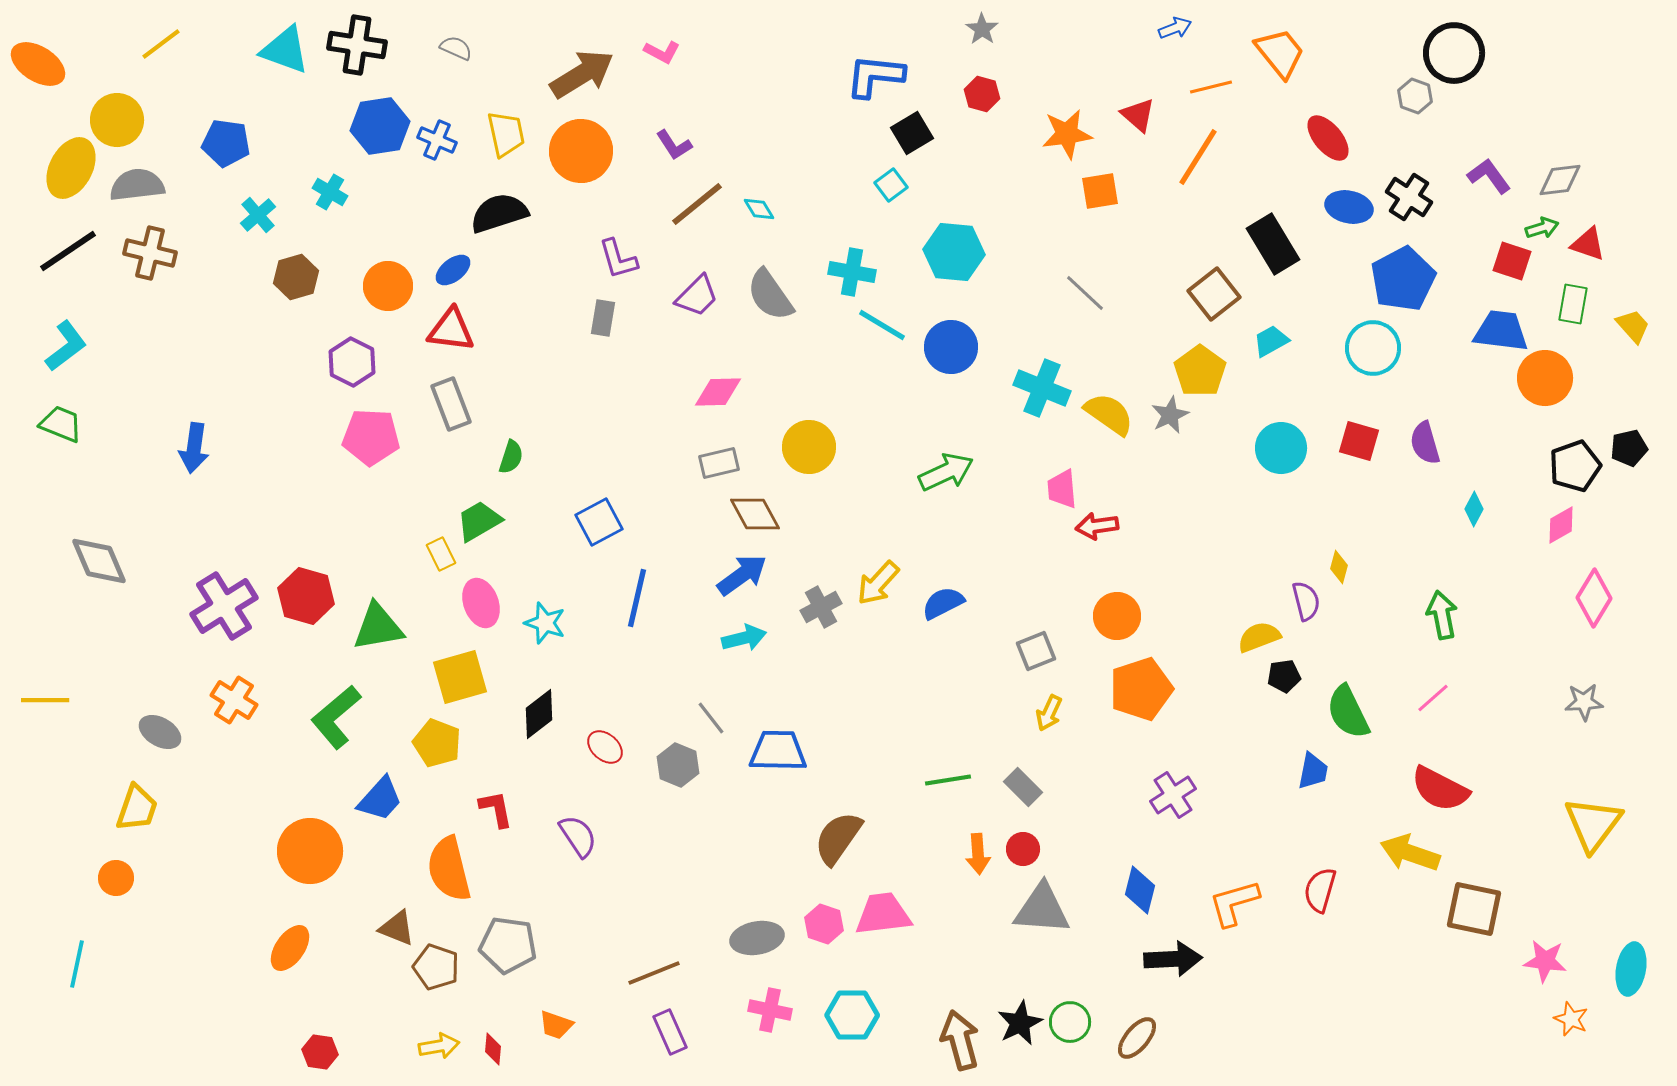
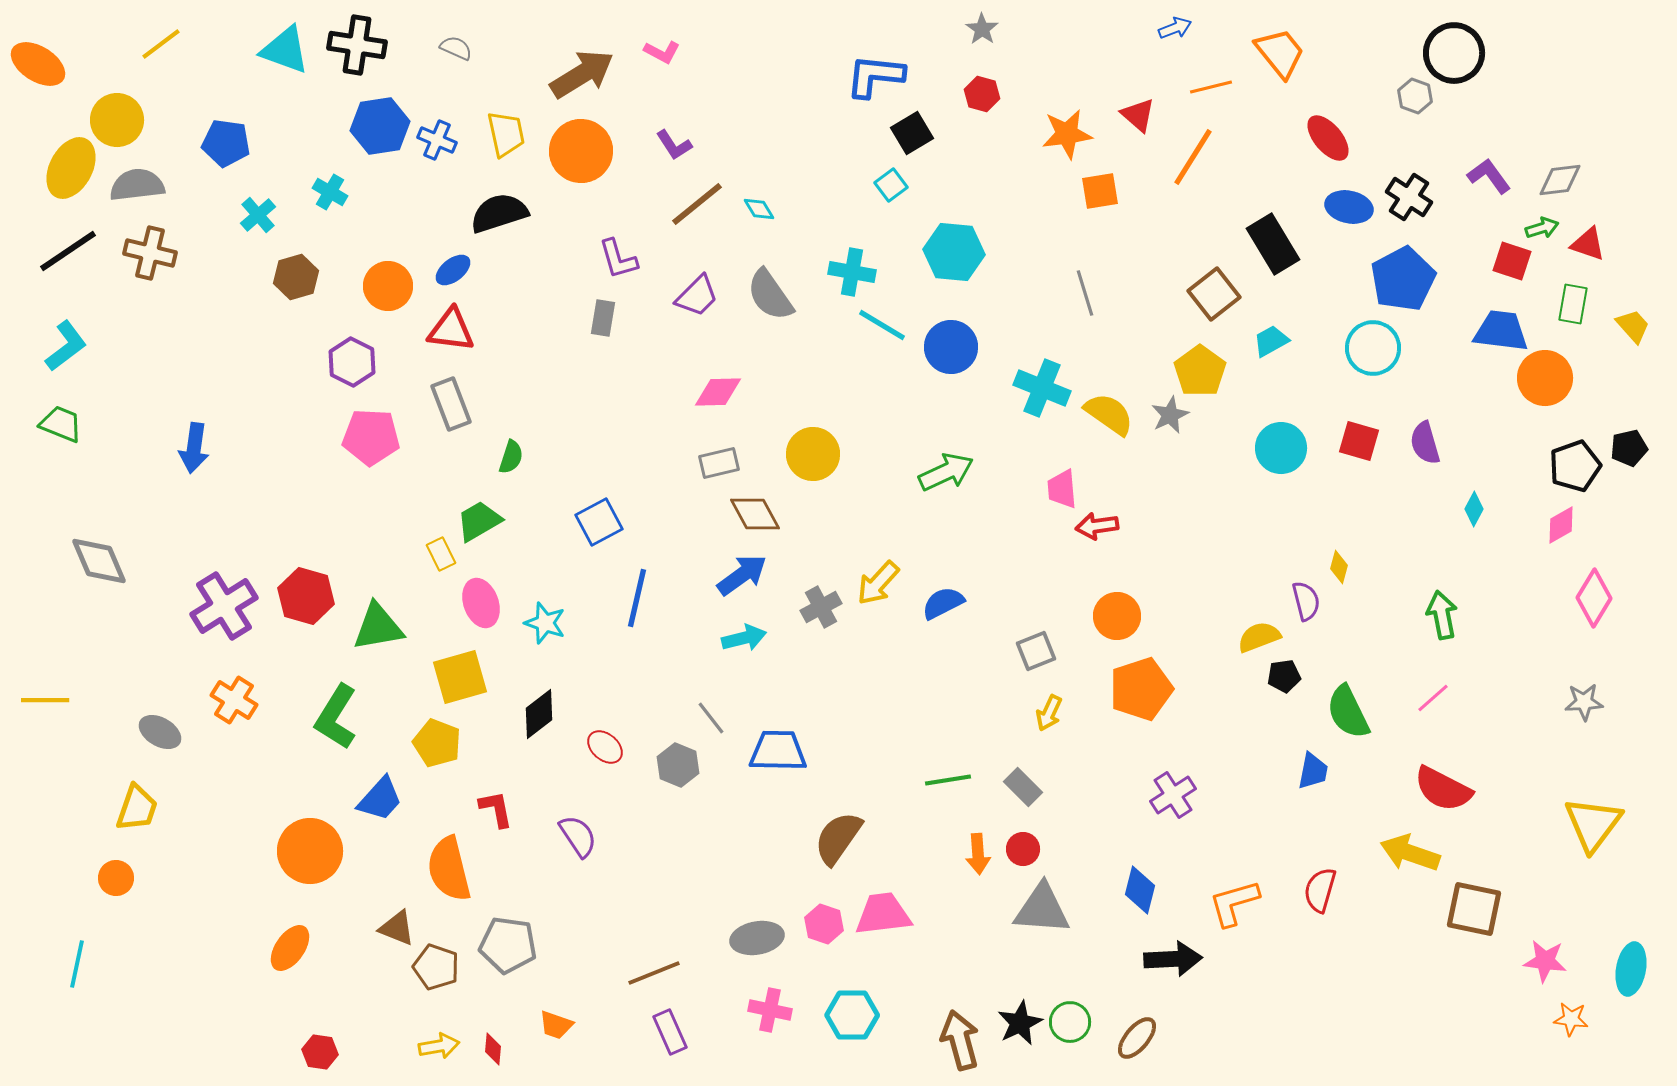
orange line at (1198, 157): moved 5 px left
gray line at (1085, 293): rotated 30 degrees clockwise
yellow circle at (809, 447): moved 4 px right, 7 px down
green L-shape at (336, 717): rotated 18 degrees counterclockwise
red semicircle at (1440, 789): moved 3 px right
orange star at (1571, 1019): rotated 16 degrees counterclockwise
